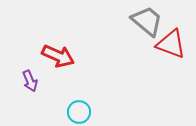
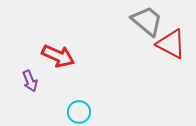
red triangle: rotated 8 degrees clockwise
